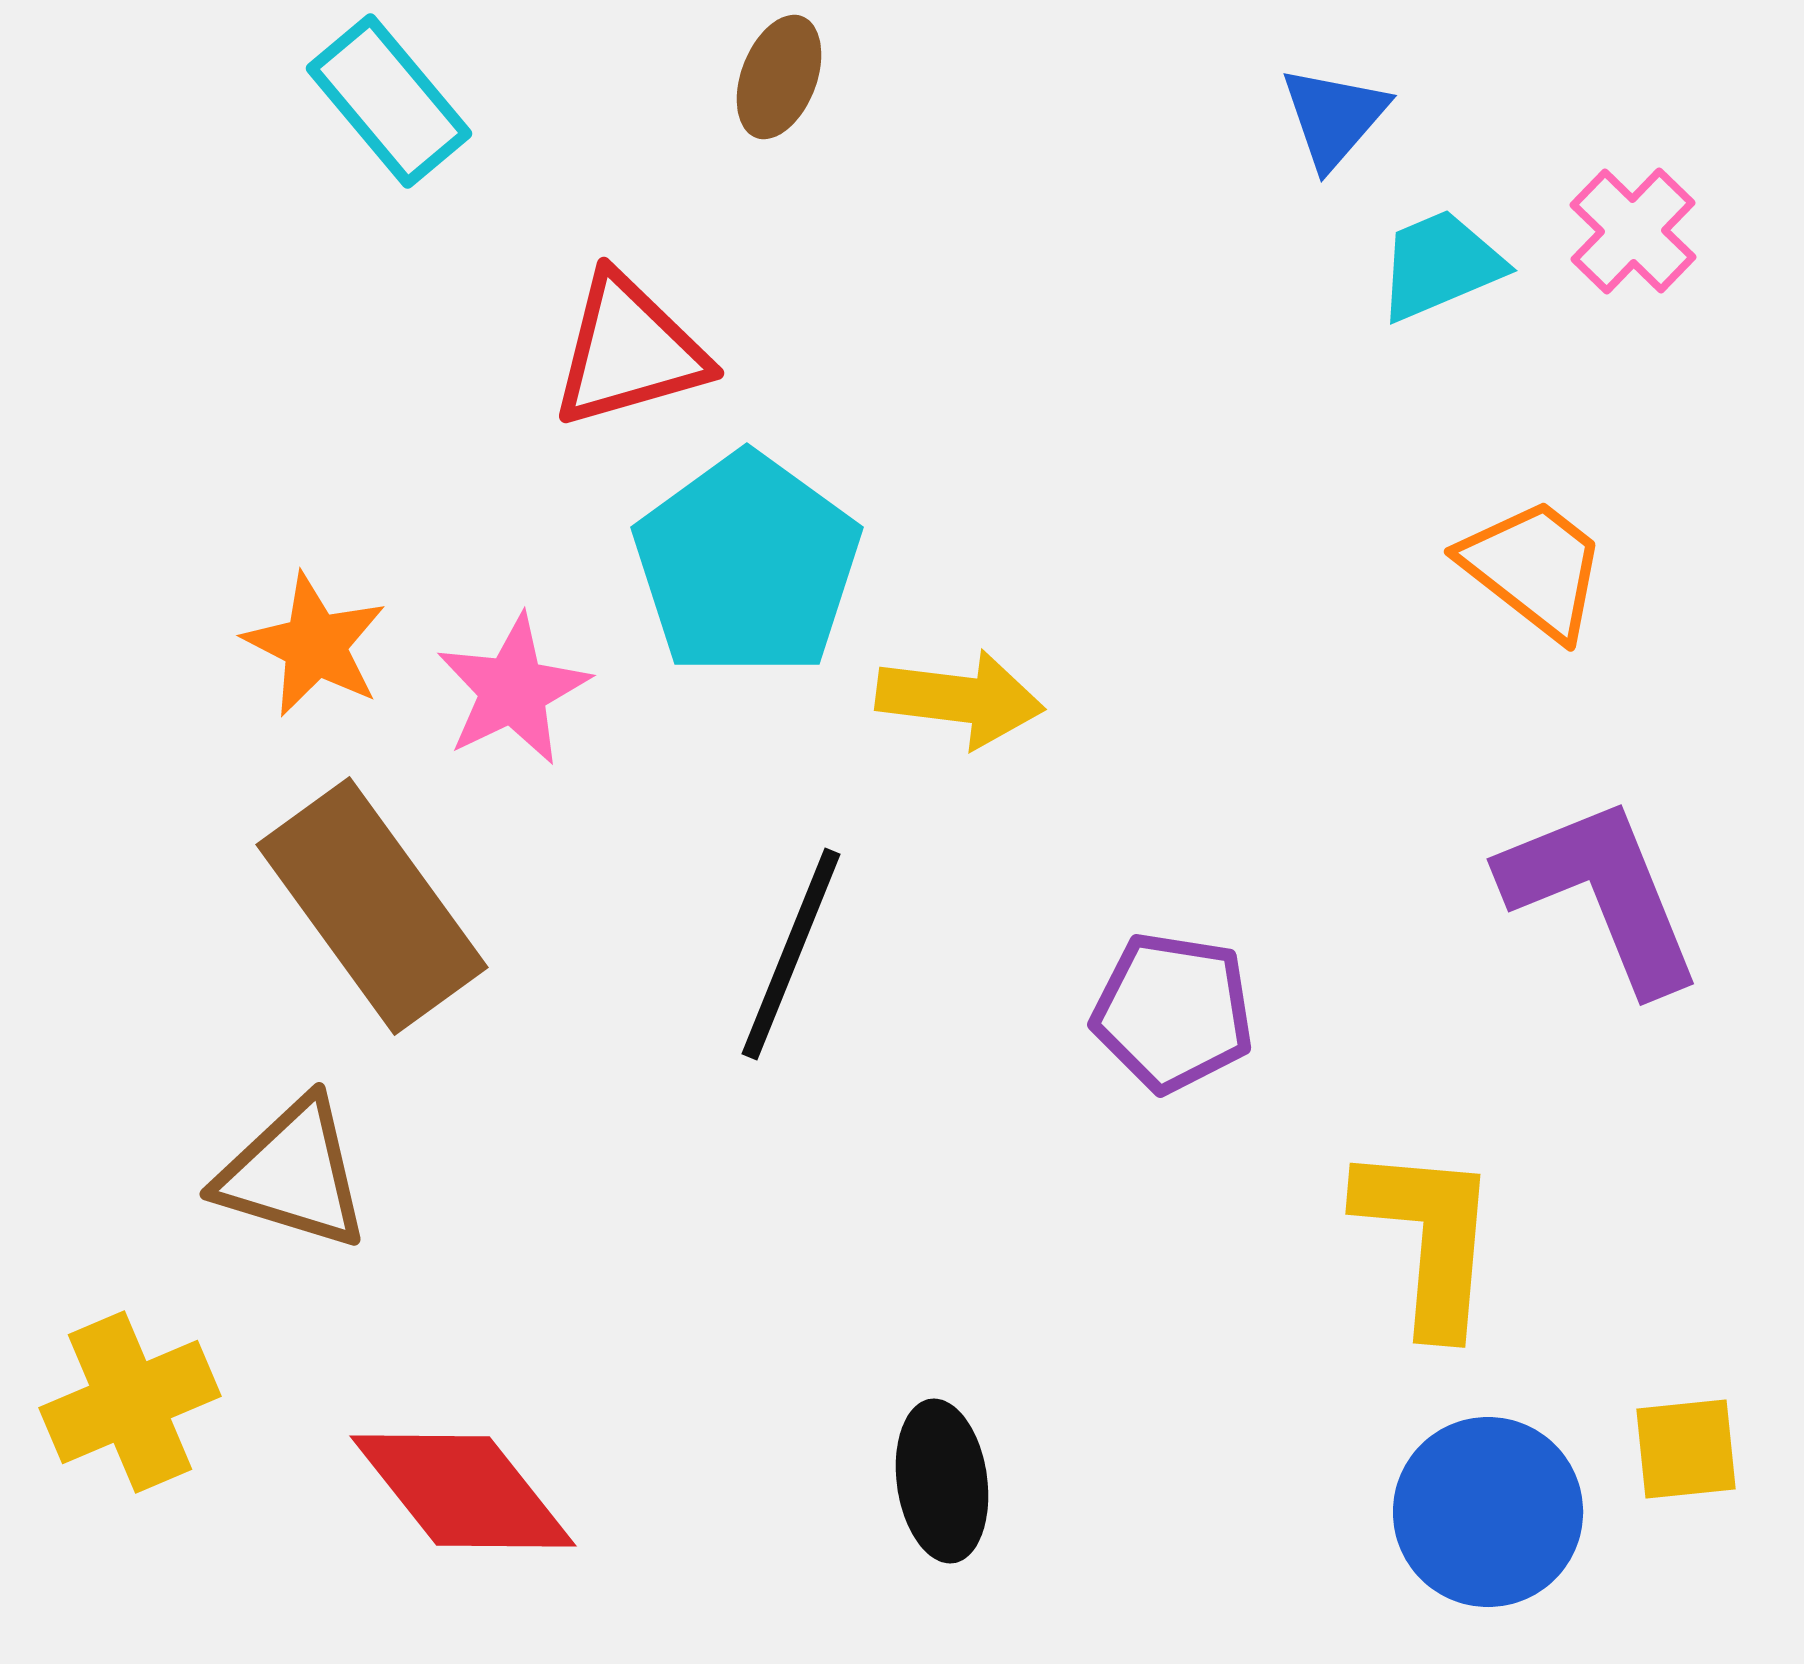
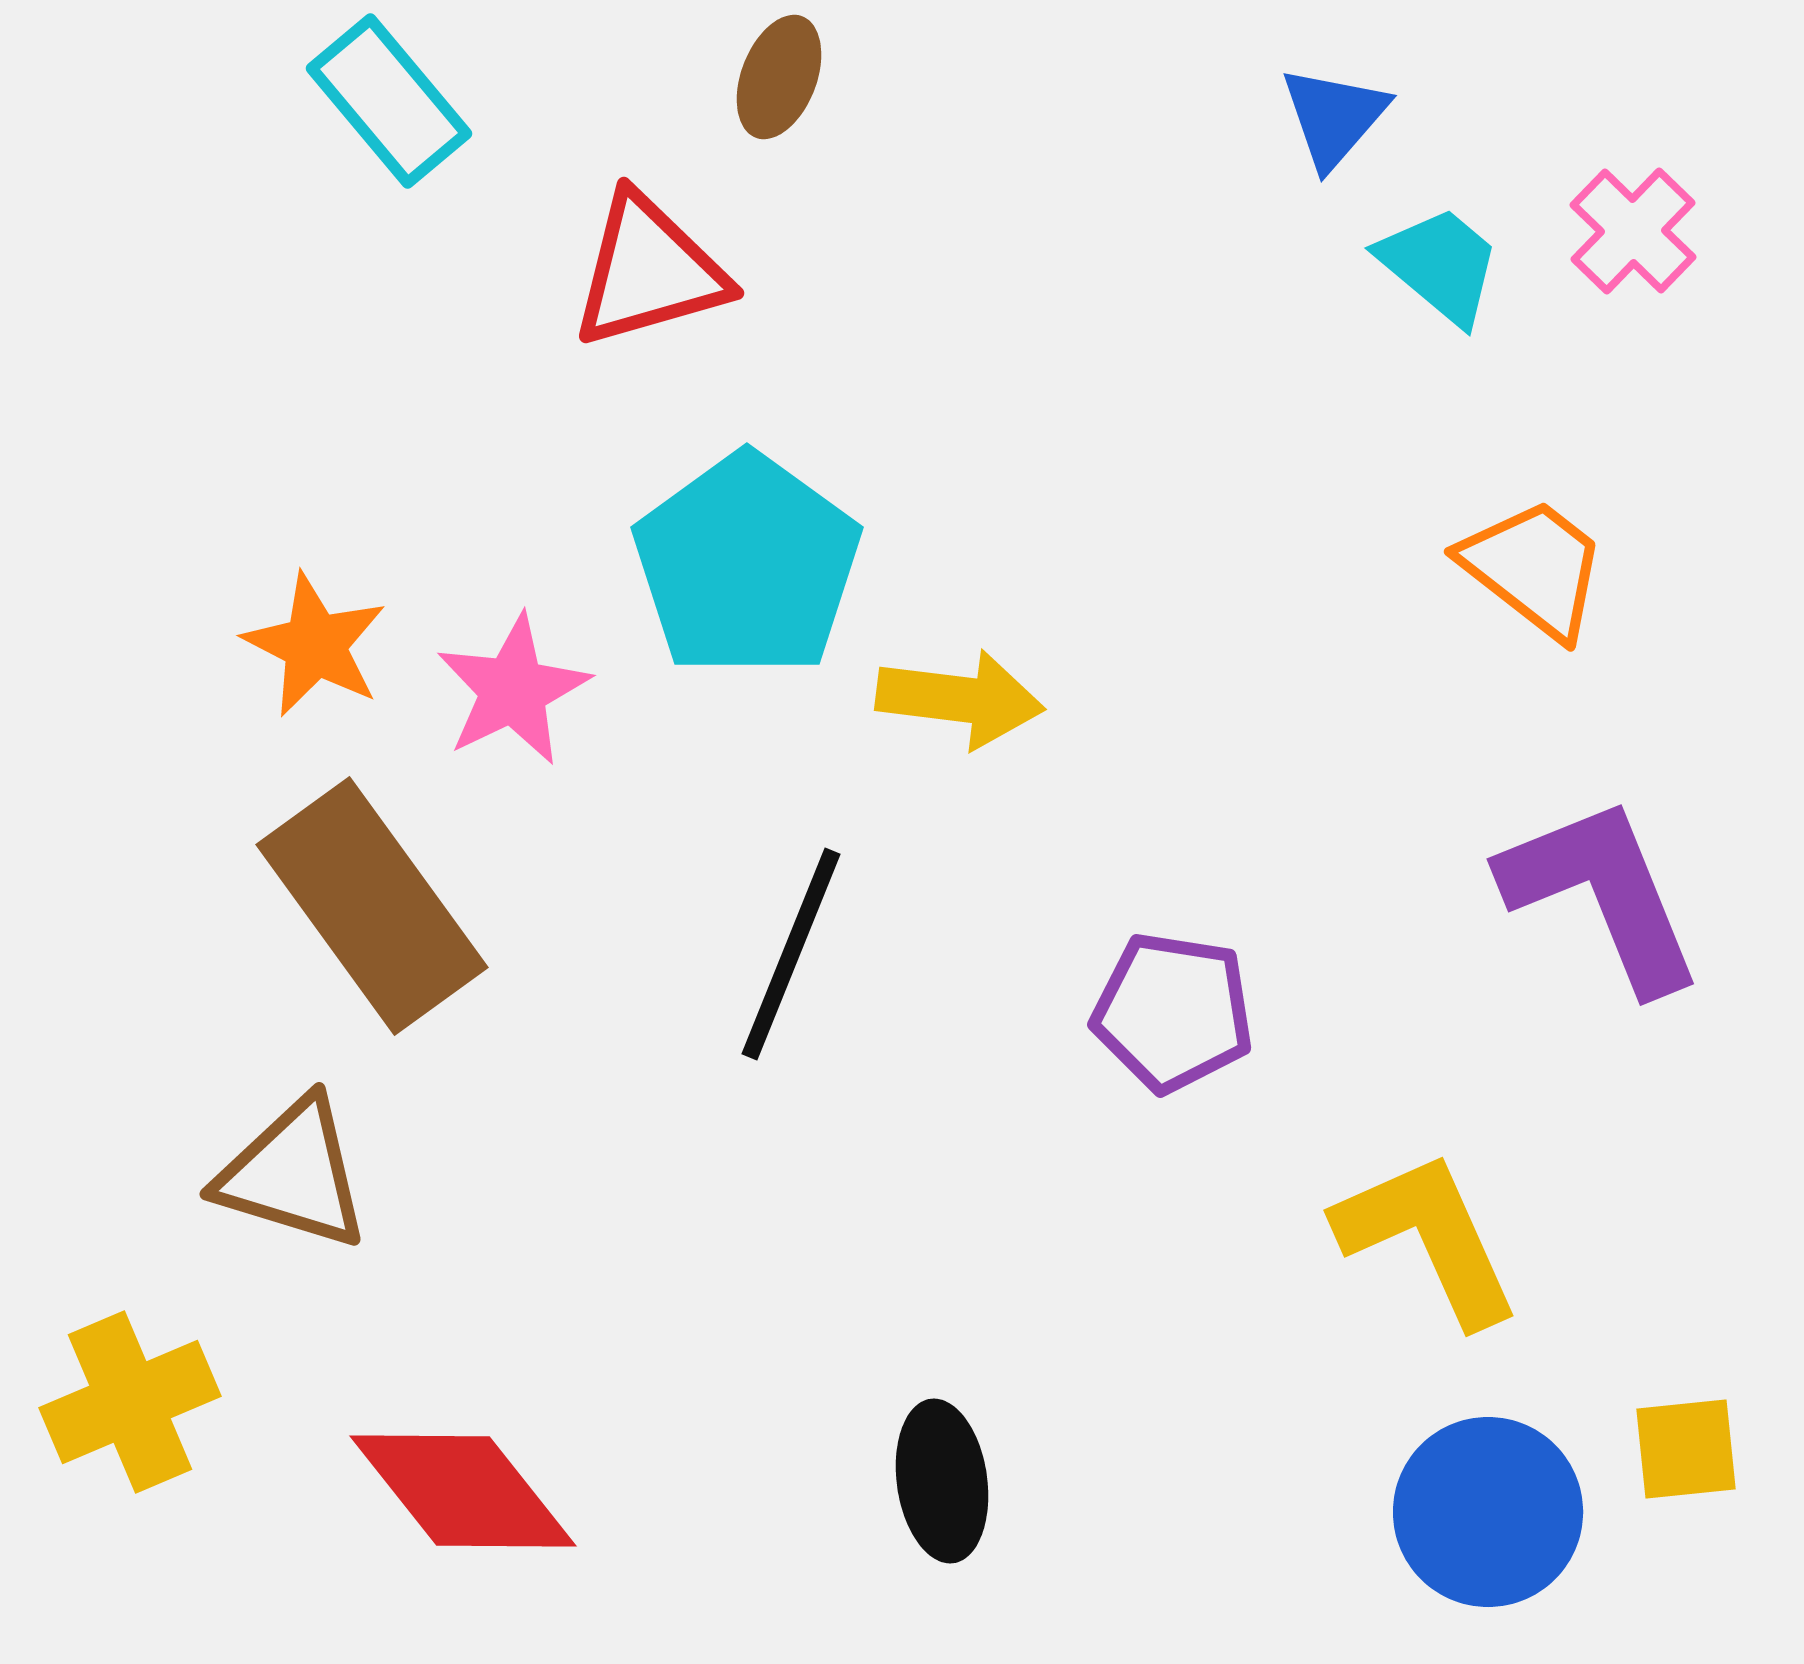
cyan trapezoid: rotated 63 degrees clockwise
red triangle: moved 20 px right, 80 px up
yellow L-shape: rotated 29 degrees counterclockwise
